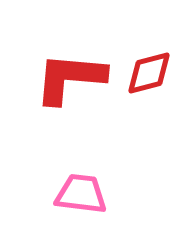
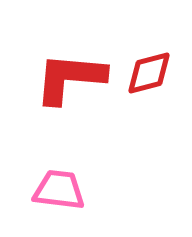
pink trapezoid: moved 22 px left, 4 px up
